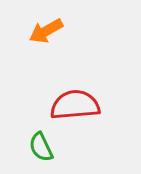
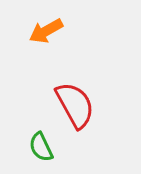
red semicircle: rotated 66 degrees clockwise
